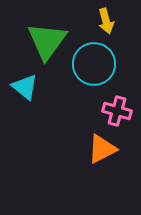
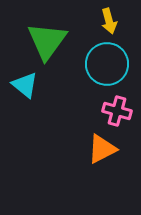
yellow arrow: moved 3 px right
cyan circle: moved 13 px right
cyan triangle: moved 2 px up
